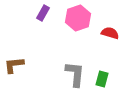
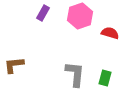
pink hexagon: moved 2 px right, 2 px up
green rectangle: moved 3 px right, 1 px up
